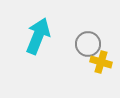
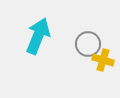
yellow cross: moved 2 px right, 2 px up
